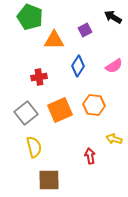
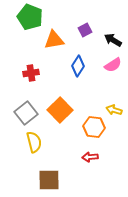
black arrow: moved 23 px down
orange triangle: rotated 10 degrees counterclockwise
pink semicircle: moved 1 px left, 1 px up
red cross: moved 8 px left, 4 px up
orange hexagon: moved 22 px down
orange square: rotated 20 degrees counterclockwise
yellow arrow: moved 29 px up
yellow semicircle: moved 5 px up
red arrow: moved 1 px down; rotated 84 degrees counterclockwise
